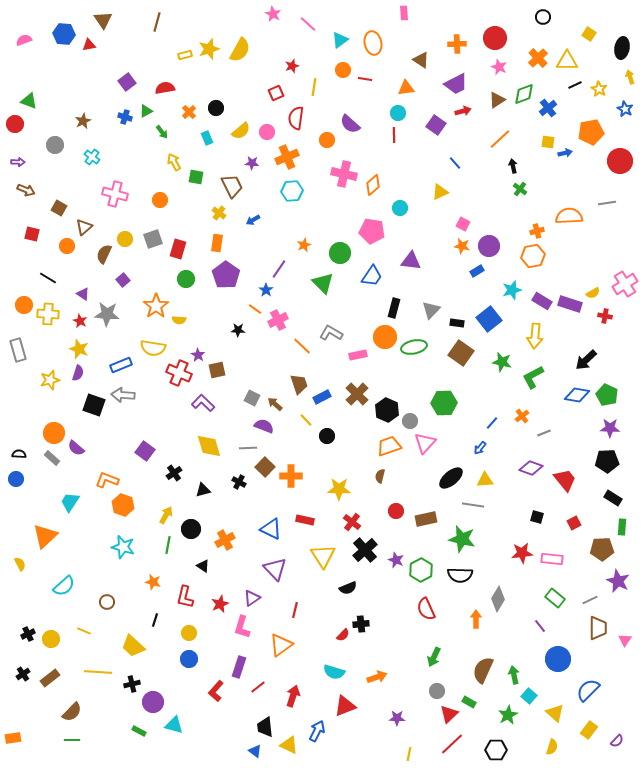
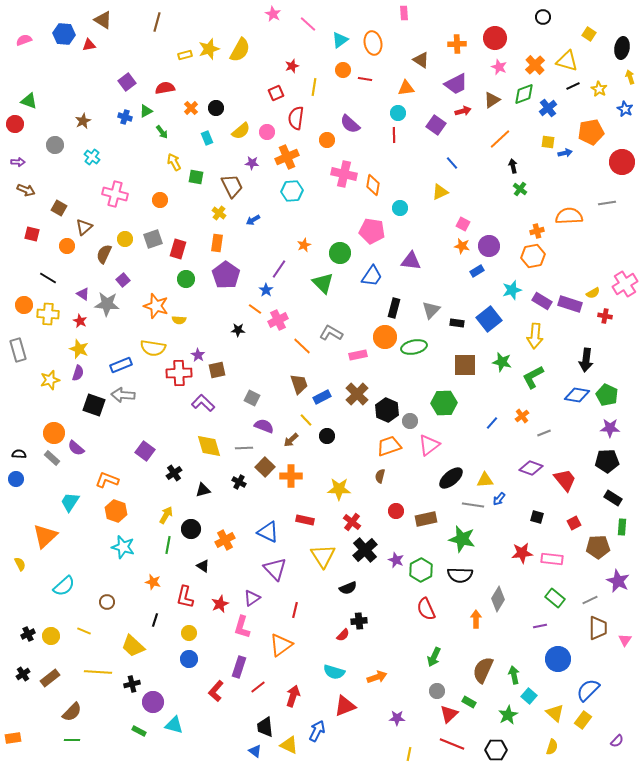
brown triangle at (103, 20): rotated 24 degrees counterclockwise
orange cross at (538, 58): moved 3 px left, 7 px down
yellow triangle at (567, 61): rotated 15 degrees clockwise
black line at (575, 85): moved 2 px left, 1 px down
brown triangle at (497, 100): moved 5 px left
orange cross at (189, 112): moved 2 px right, 4 px up
red circle at (620, 161): moved 2 px right, 1 px down
blue line at (455, 163): moved 3 px left
orange diamond at (373, 185): rotated 40 degrees counterclockwise
orange star at (156, 306): rotated 20 degrees counterclockwise
gray star at (107, 314): moved 10 px up
brown square at (461, 353): moved 4 px right, 12 px down; rotated 35 degrees counterclockwise
black arrow at (586, 360): rotated 40 degrees counterclockwise
red cross at (179, 373): rotated 25 degrees counterclockwise
brown arrow at (275, 404): moved 16 px right, 36 px down; rotated 84 degrees counterclockwise
pink triangle at (425, 443): moved 4 px right, 2 px down; rotated 10 degrees clockwise
gray line at (248, 448): moved 4 px left
blue arrow at (480, 448): moved 19 px right, 51 px down
orange hexagon at (123, 505): moved 7 px left, 6 px down
blue triangle at (271, 529): moved 3 px left, 3 px down
brown pentagon at (602, 549): moved 4 px left, 2 px up
black cross at (361, 624): moved 2 px left, 3 px up
purple line at (540, 626): rotated 64 degrees counterclockwise
yellow circle at (51, 639): moved 3 px up
yellow rectangle at (589, 730): moved 6 px left, 10 px up
red line at (452, 744): rotated 65 degrees clockwise
